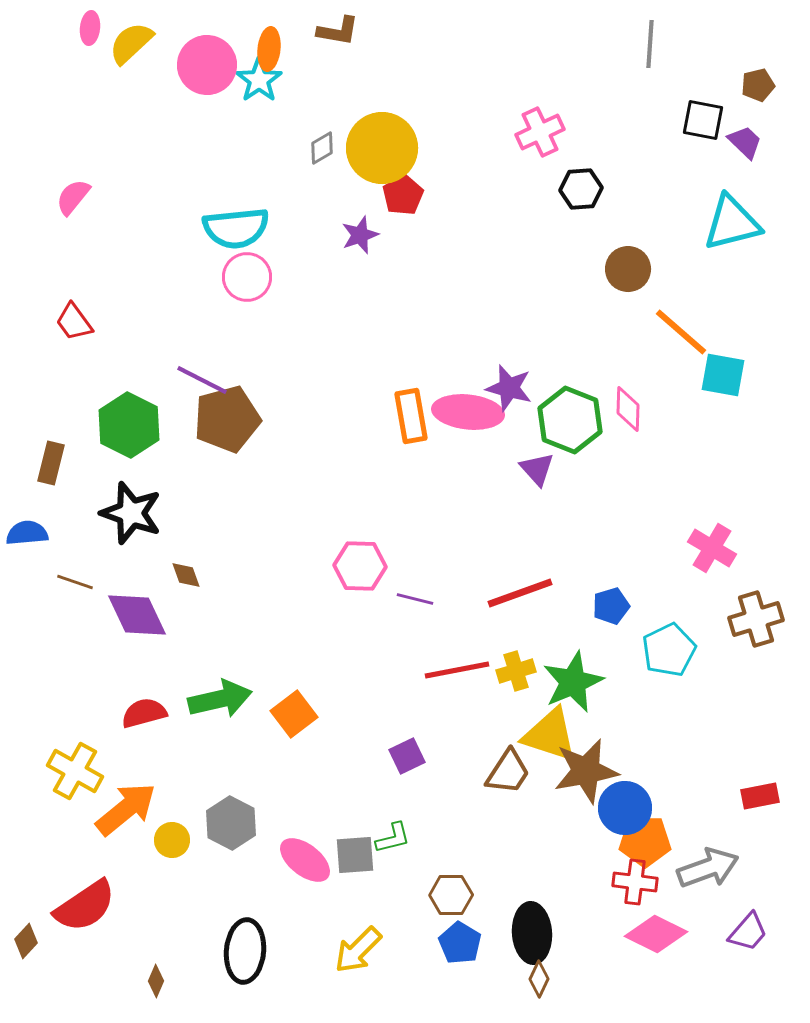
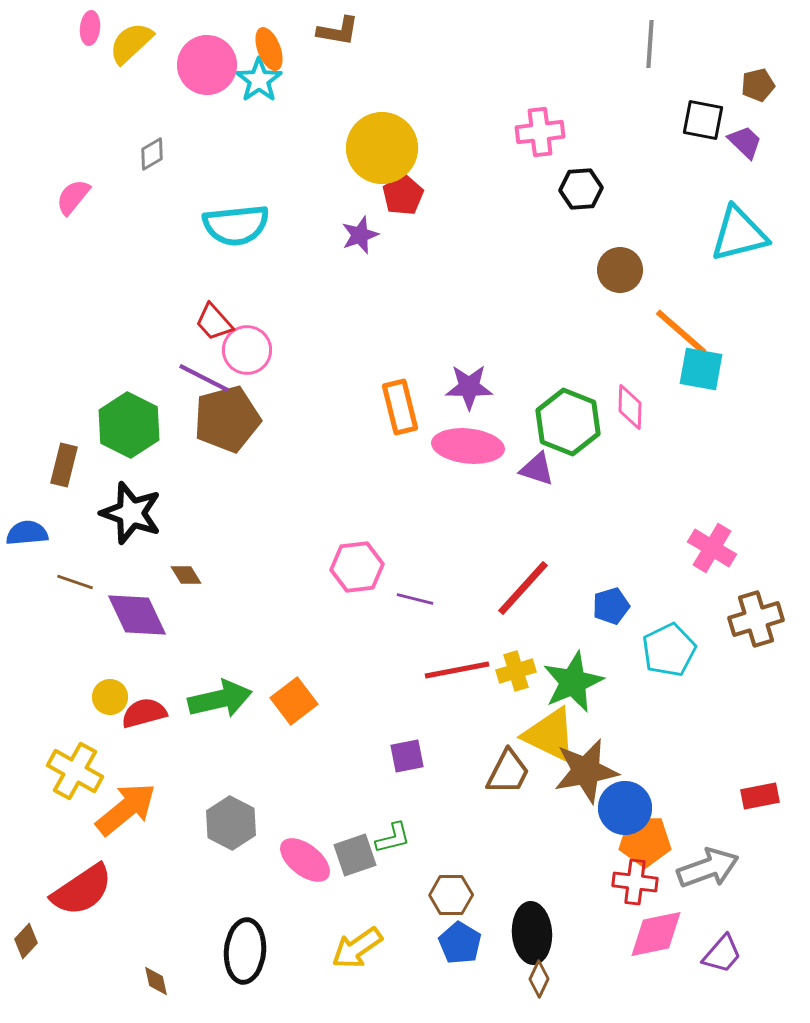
orange ellipse at (269, 49): rotated 27 degrees counterclockwise
pink cross at (540, 132): rotated 18 degrees clockwise
gray diamond at (322, 148): moved 170 px left, 6 px down
cyan triangle at (732, 223): moved 7 px right, 11 px down
cyan semicircle at (236, 228): moved 3 px up
brown circle at (628, 269): moved 8 px left, 1 px down
pink circle at (247, 277): moved 73 px down
red trapezoid at (74, 322): moved 140 px right; rotated 6 degrees counterclockwise
cyan square at (723, 375): moved 22 px left, 6 px up
purple line at (202, 380): moved 2 px right, 2 px up
purple star at (509, 388): moved 40 px left, 1 px up; rotated 15 degrees counterclockwise
pink diamond at (628, 409): moved 2 px right, 2 px up
pink ellipse at (468, 412): moved 34 px down
orange rectangle at (411, 416): moved 11 px left, 9 px up; rotated 4 degrees counterclockwise
green hexagon at (570, 420): moved 2 px left, 2 px down
brown rectangle at (51, 463): moved 13 px right, 2 px down
purple triangle at (537, 469): rotated 30 degrees counterclockwise
pink hexagon at (360, 566): moved 3 px left, 1 px down; rotated 9 degrees counterclockwise
brown diamond at (186, 575): rotated 12 degrees counterclockwise
red line at (520, 593): moved 3 px right, 5 px up; rotated 28 degrees counterclockwise
orange square at (294, 714): moved 13 px up
yellow triangle at (550, 735): rotated 8 degrees clockwise
purple square at (407, 756): rotated 15 degrees clockwise
brown trapezoid at (508, 772): rotated 6 degrees counterclockwise
yellow circle at (172, 840): moved 62 px left, 143 px up
gray square at (355, 855): rotated 15 degrees counterclockwise
red semicircle at (85, 906): moved 3 px left, 16 px up
purple trapezoid at (748, 932): moved 26 px left, 22 px down
pink diamond at (656, 934): rotated 38 degrees counterclockwise
yellow arrow at (358, 950): moved 1 px left, 2 px up; rotated 10 degrees clockwise
brown diamond at (156, 981): rotated 36 degrees counterclockwise
